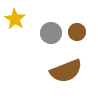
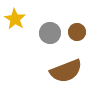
gray circle: moved 1 px left
